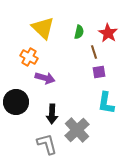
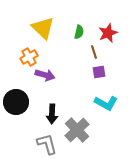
red star: rotated 18 degrees clockwise
orange cross: rotated 30 degrees clockwise
purple arrow: moved 3 px up
cyan L-shape: rotated 70 degrees counterclockwise
